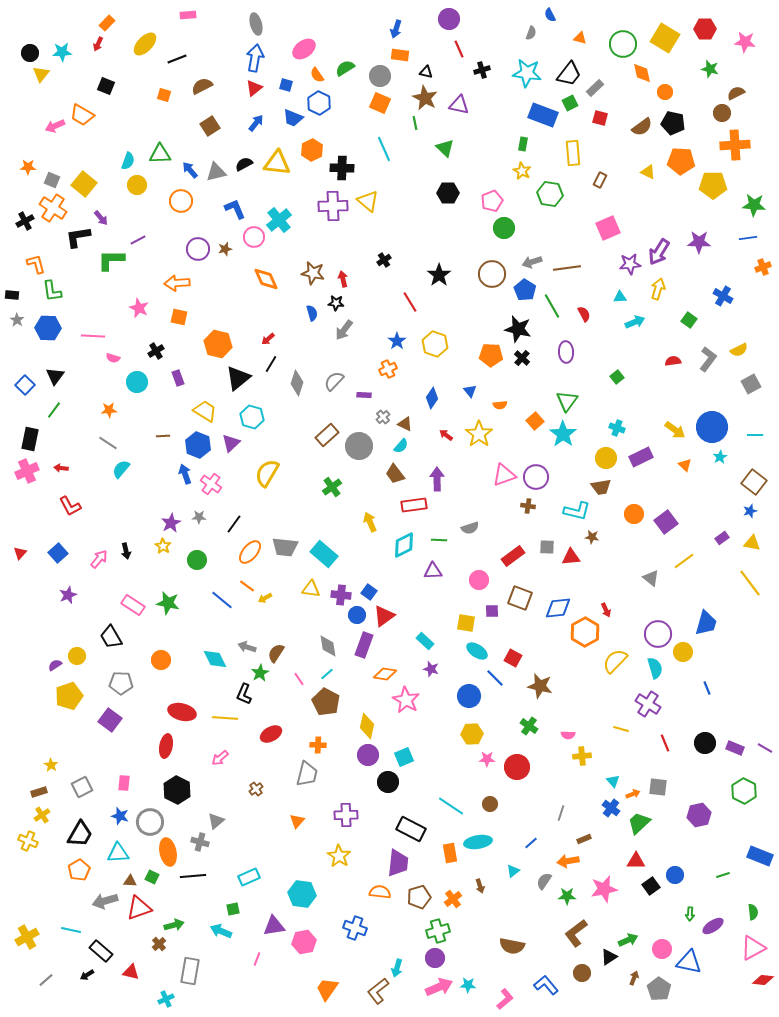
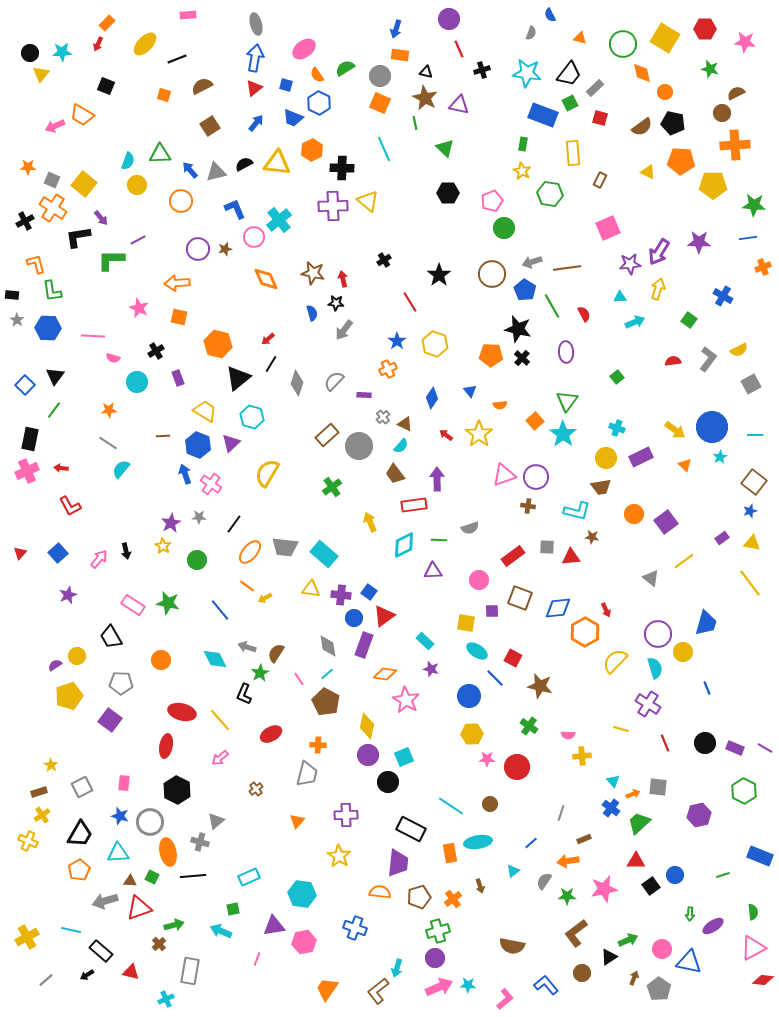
blue line at (222, 600): moved 2 px left, 10 px down; rotated 10 degrees clockwise
blue circle at (357, 615): moved 3 px left, 3 px down
yellow line at (225, 718): moved 5 px left, 2 px down; rotated 45 degrees clockwise
